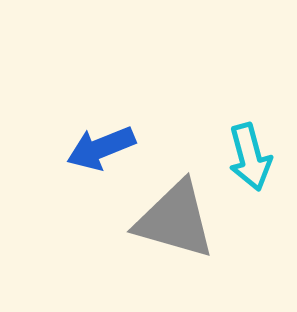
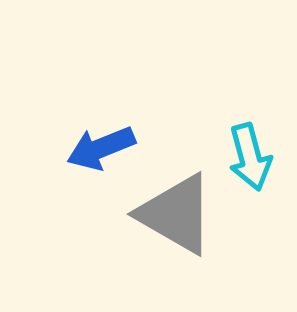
gray triangle: moved 1 px right, 6 px up; rotated 14 degrees clockwise
